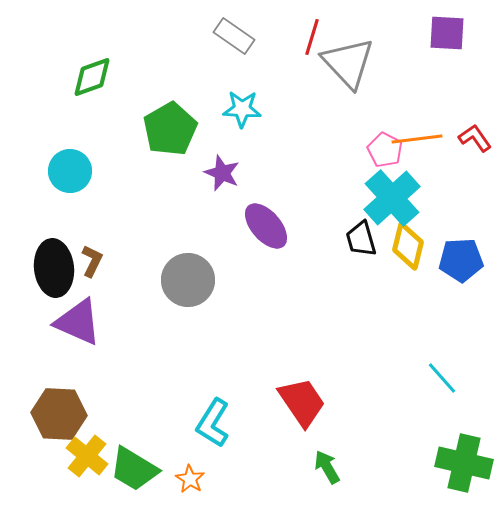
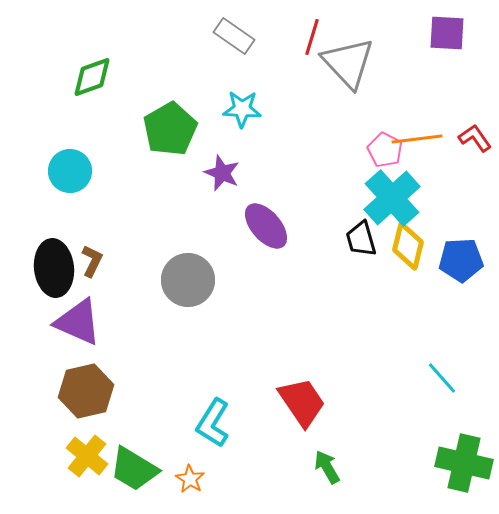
brown hexagon: moved 27 px right, 23 px up; rotated 16 degrees counterclockwise
